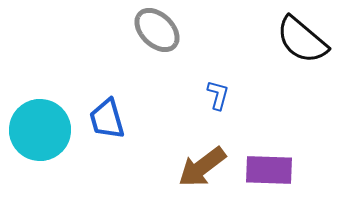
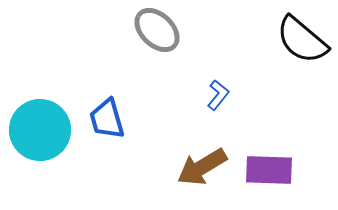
blue L-shape: rotated 24 degrees clockwise
brown arrow: rotated 6 degrees clockwise
